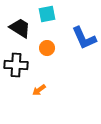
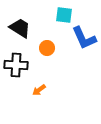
cyan square: moved 17 px right, 1 px down; rotated 18 degrees clockwise
